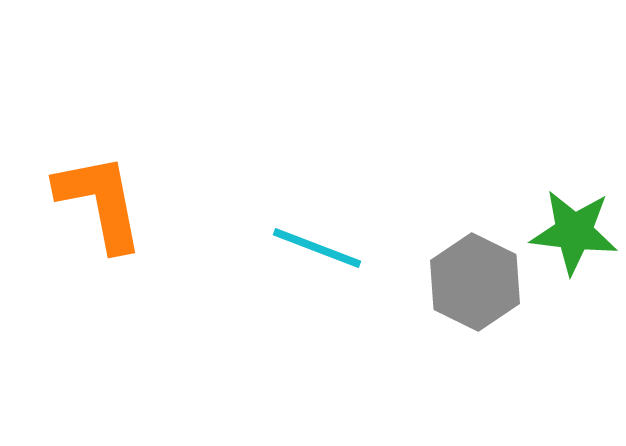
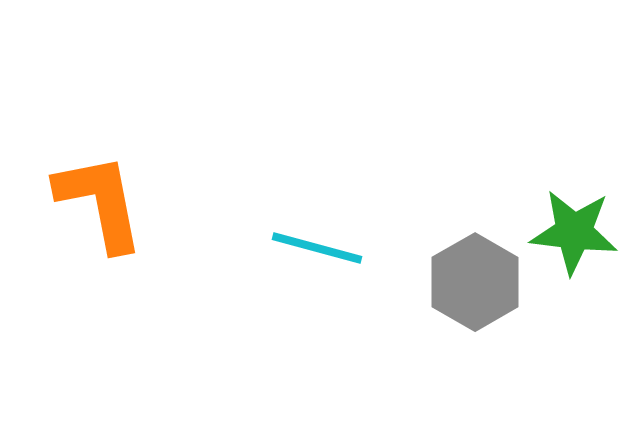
cyan line: rotated 6 degrees counterclockwise
gray hexagon: rotated 4 degrees clockwise
